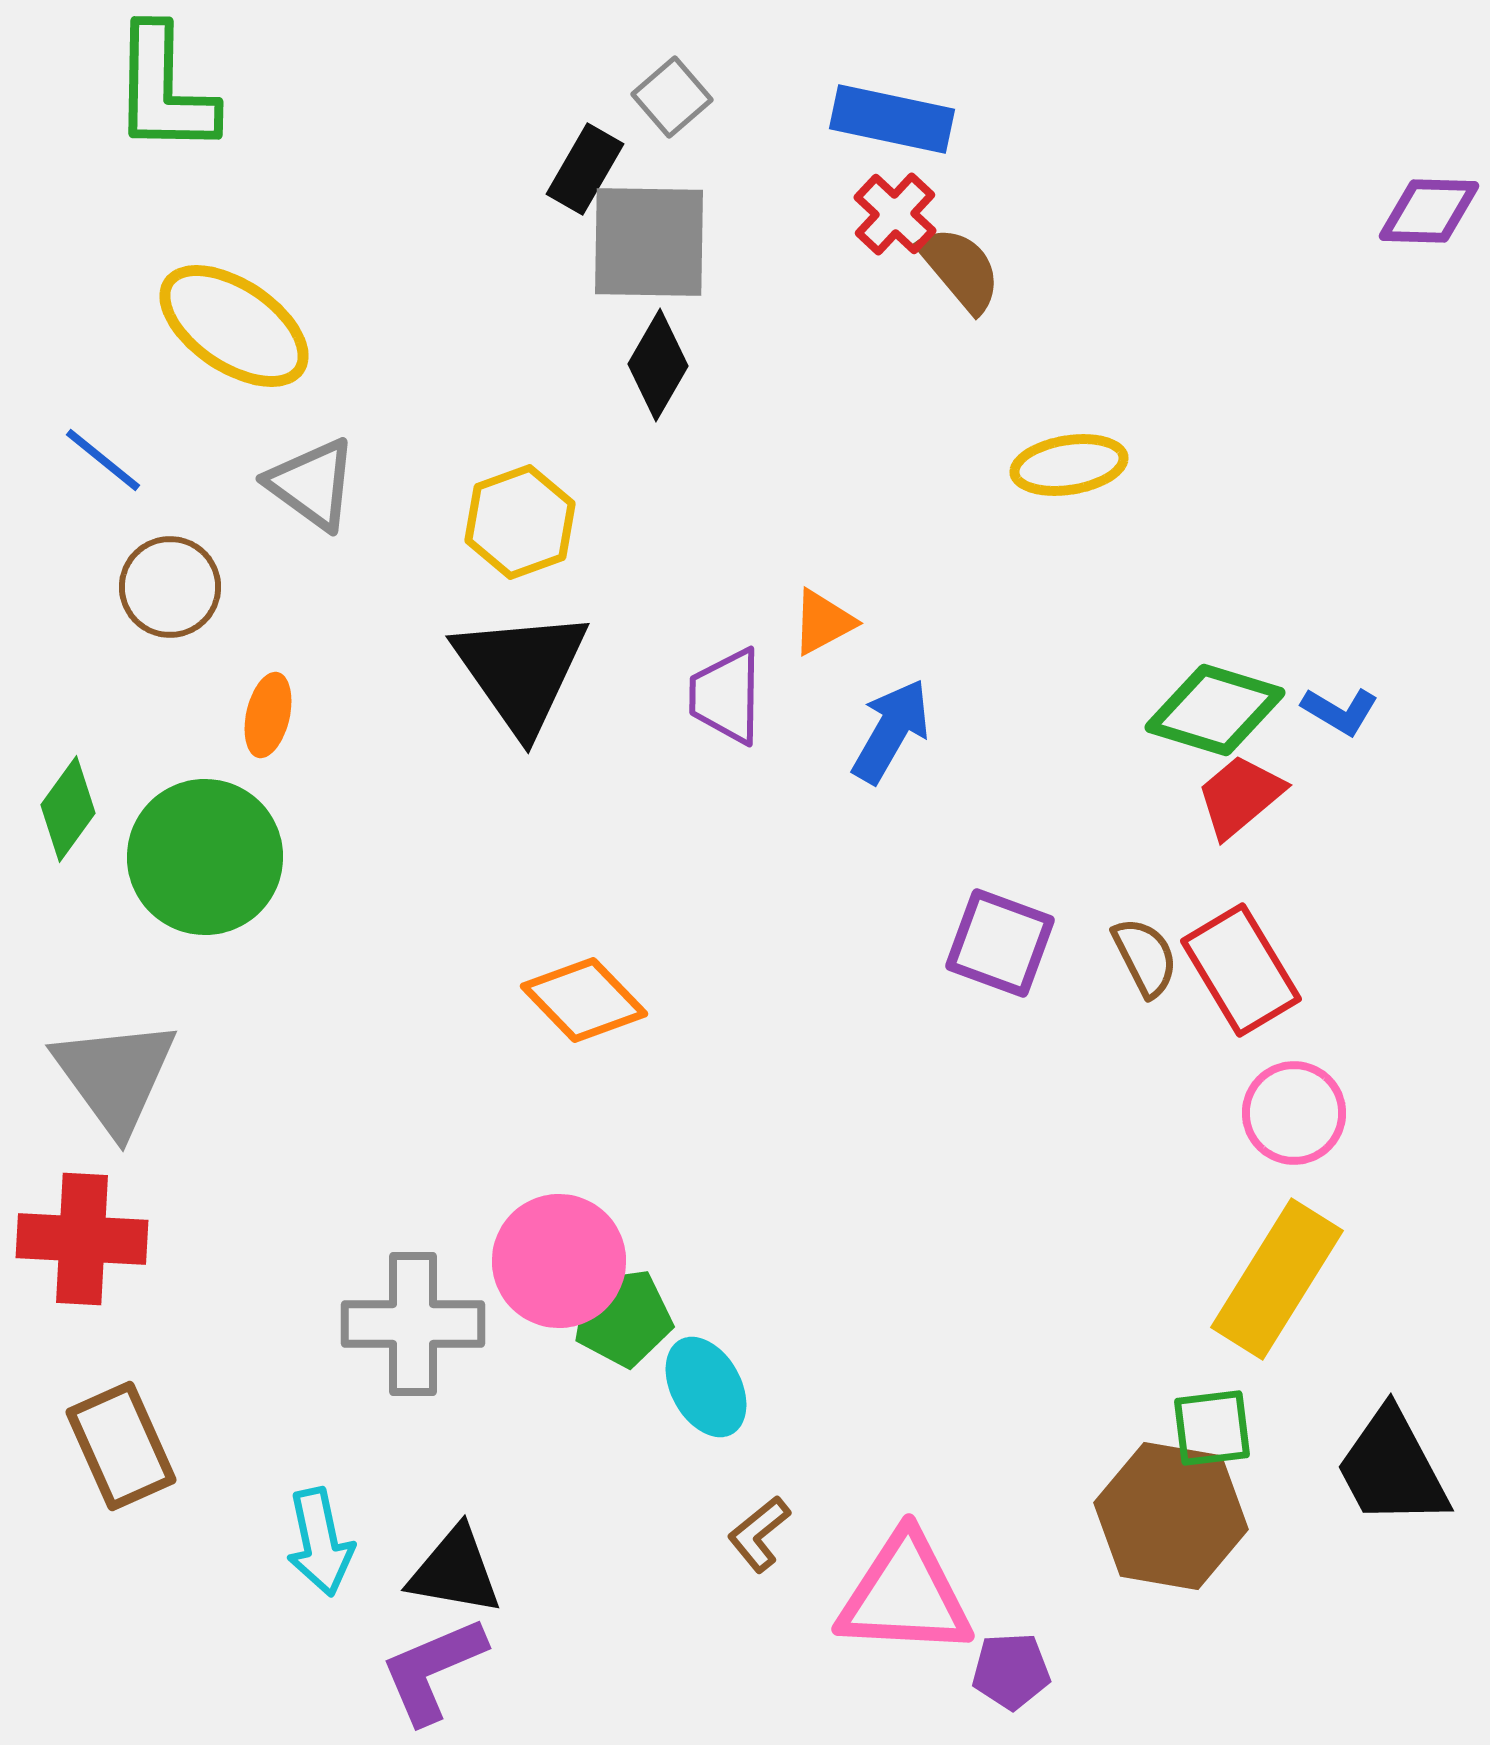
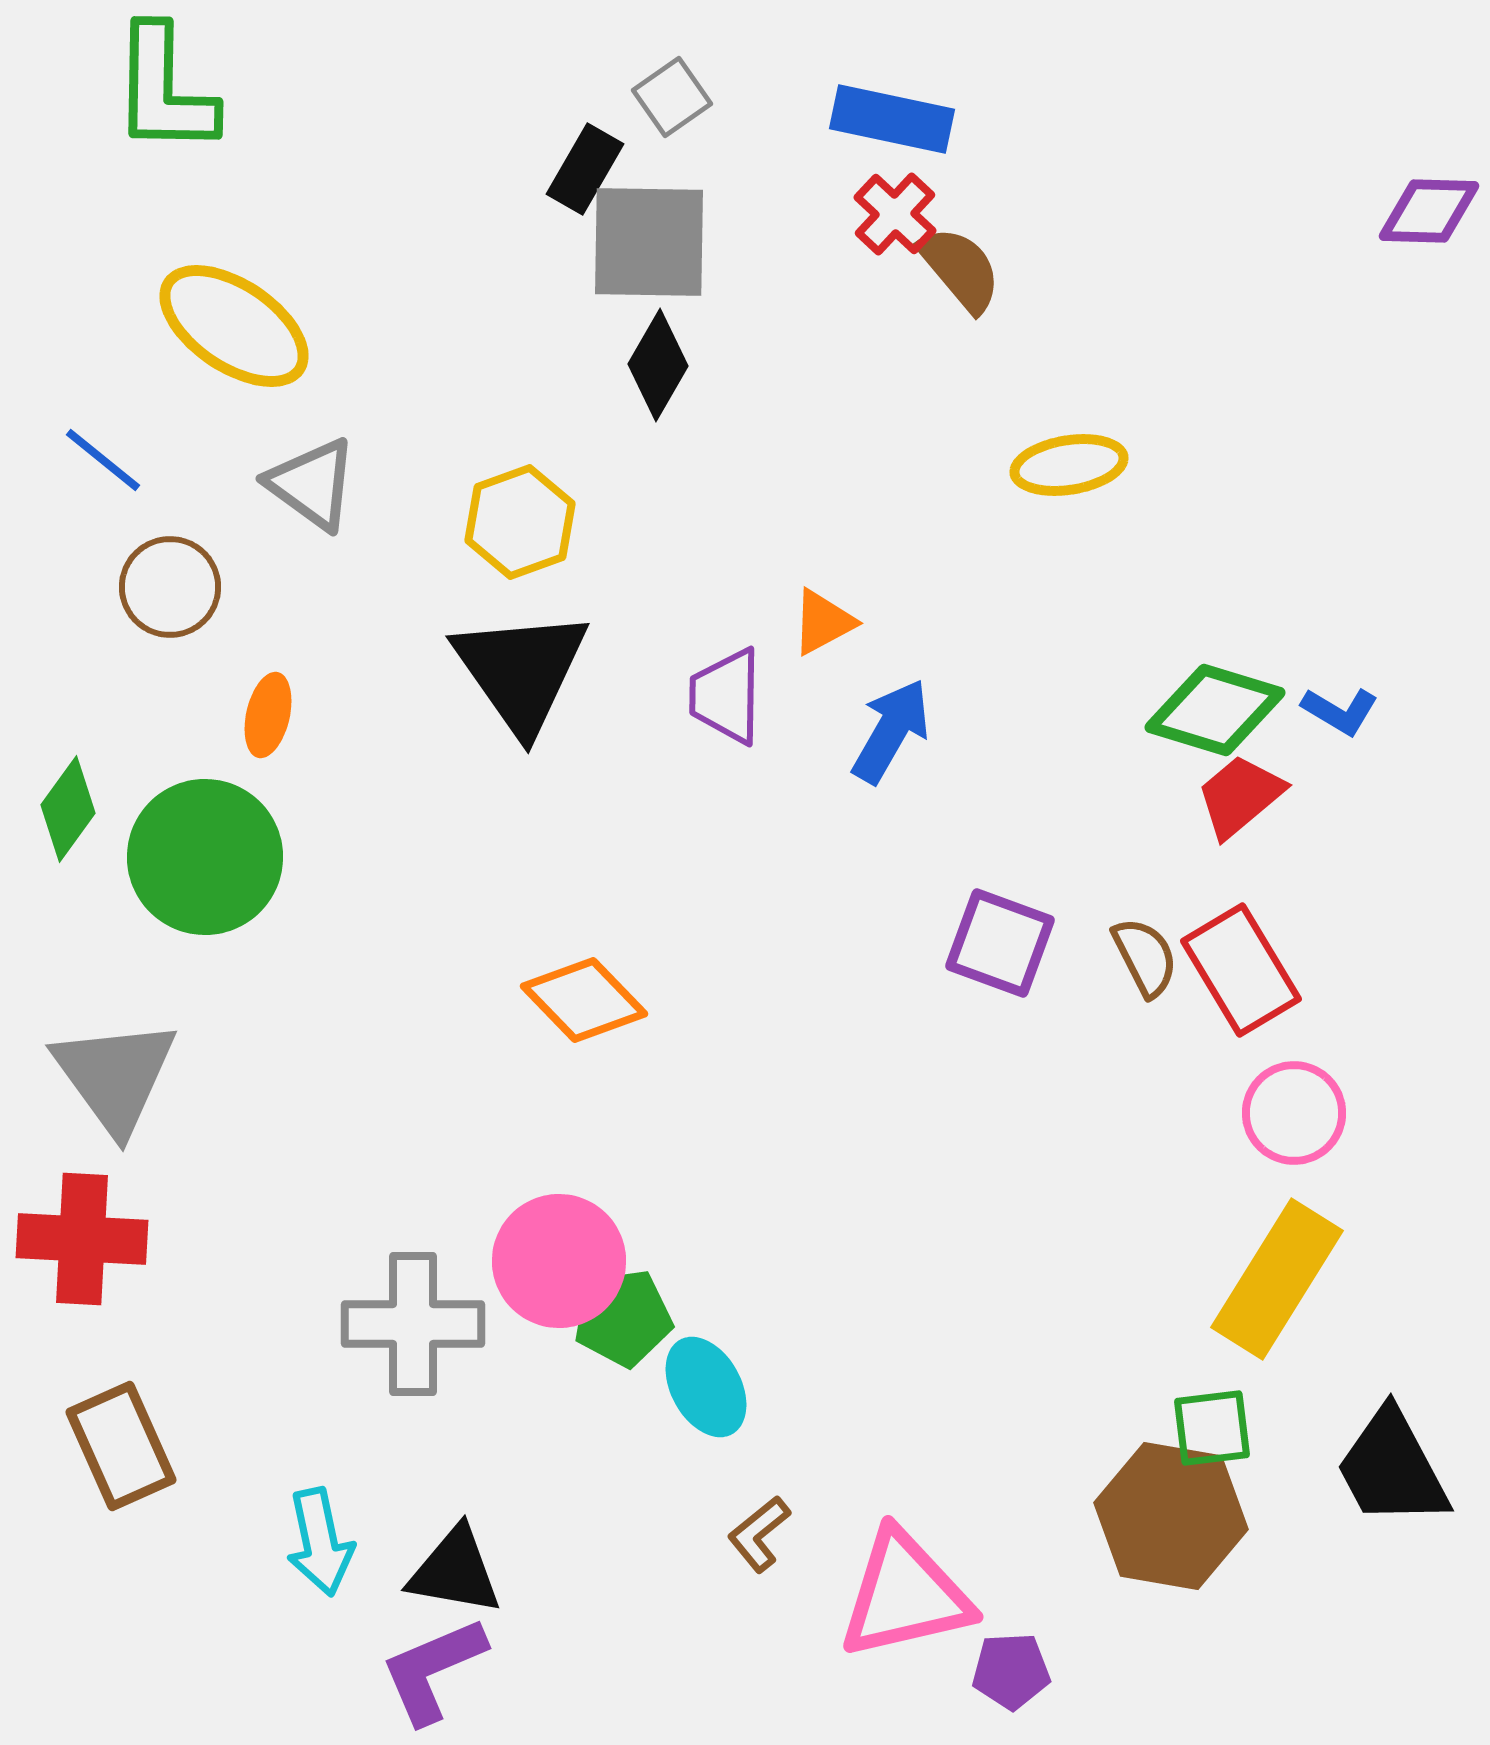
gray square at (672, 97): rotated 6 degrees clockwise
pink triangle at (905, 1595): rotated 16 degrees counterclockwise
